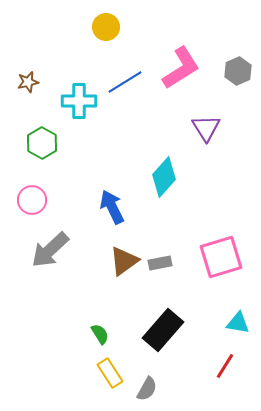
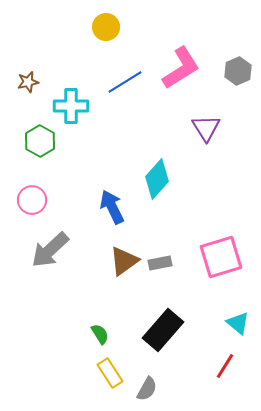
cyan cross: moved 8 px left, 5 px down
green hexagon: moved 2 px left, 2 px up
cyan diamond: moved 7 px left, 2 px down
cyan triangle: rotated 30 degrees clockwise
